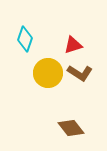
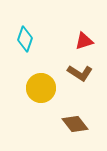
red triangle: moved 11 px right, 4 px up
yellow circle: moved 7 px left, 15 px down
brown diamond: moved 4 px right, 4 px up
